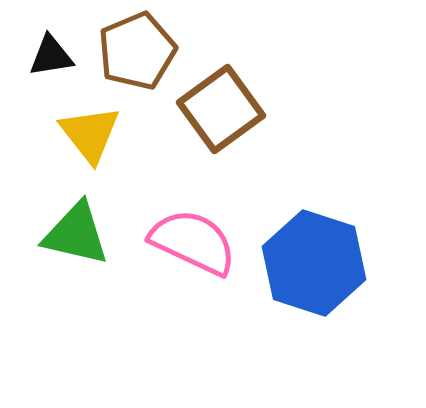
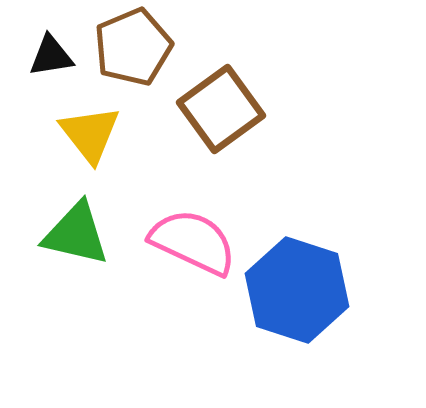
brown pentagon: moved 4 px left, 4 px up
blue hexagon: moved 17 px left, 27 px down
